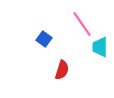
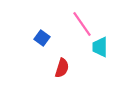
blue square: moved 2 px left, 1 px up
red semicircle: moved 2 px up
